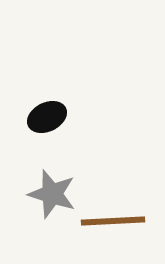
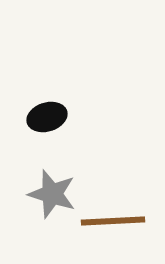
black ellipse: rotated 9 degrees clockwise
